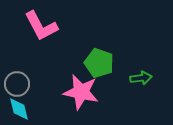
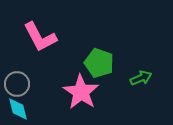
pink L-shape: moved 1 px left, 11 px down
green arrow: rotated 15 degrees counterclockwise
pink star: rotated 21 degrees clockwise
cyan diamond: moved 1 px left
